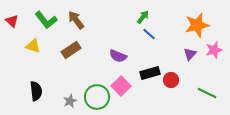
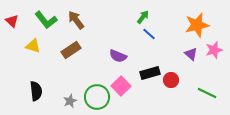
purple triangle: moved 1 px right; rotated 32 degrees counterclockwise
